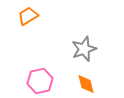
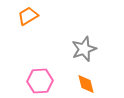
pink hexagon: rotated 10 degrees clockwise
